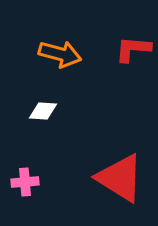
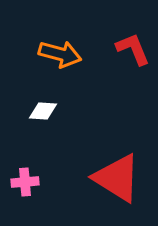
red L-shape: rotated 63 degrees clockwise
red triangle: moved 3 px left
